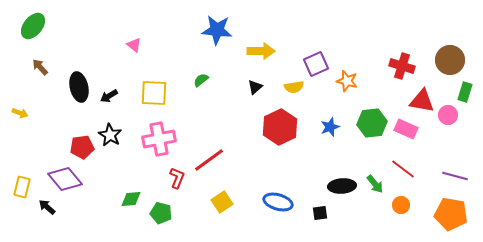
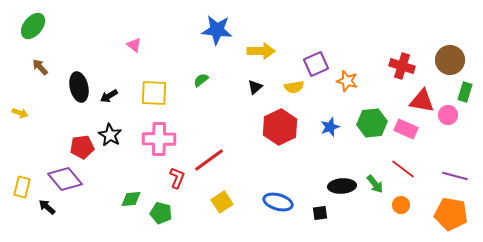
pink cross at (159, 139): rotated 12 degrees clockwise
